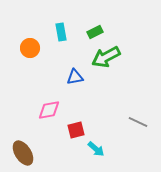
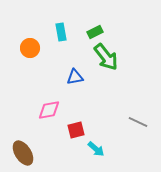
green arrow: rotated 100 degrees counterclockwise
